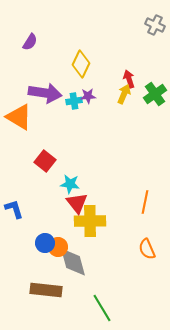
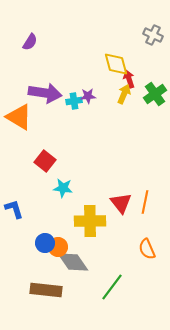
gray cross: moved 2 px left, 10 px down
yellow diamond: moved 35 px right; rotated 40 degrees counterclockwise
cyan star: moved 7 px left, 4 px down
red triangle: moved 44 px right
gray diamond: rotated 20 degrees counterclockwise
green line: moved 10 px right, 21 px up; rotated 68 degrees clockwise
